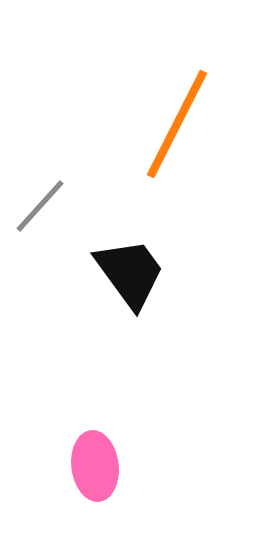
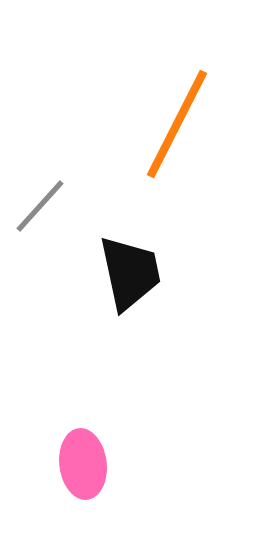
black trapezoid: rotated 24 degrees clockwise
pink ellipse: moved 12 px left, 2 px up
